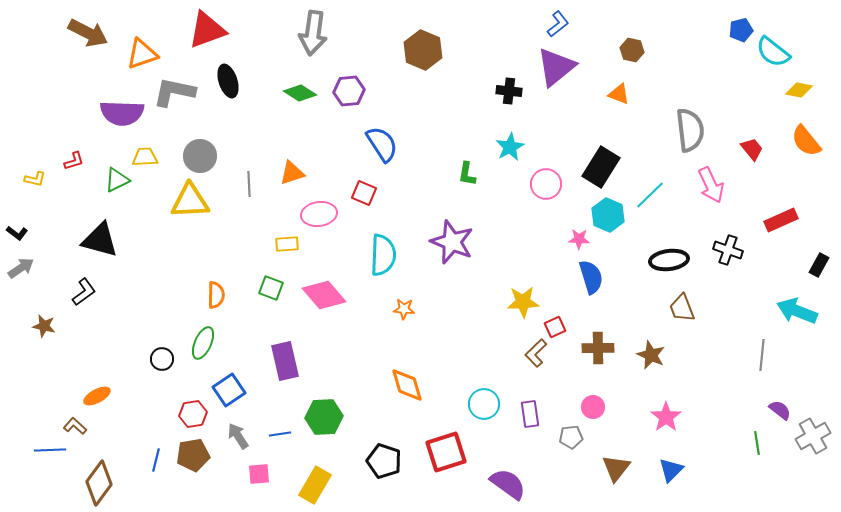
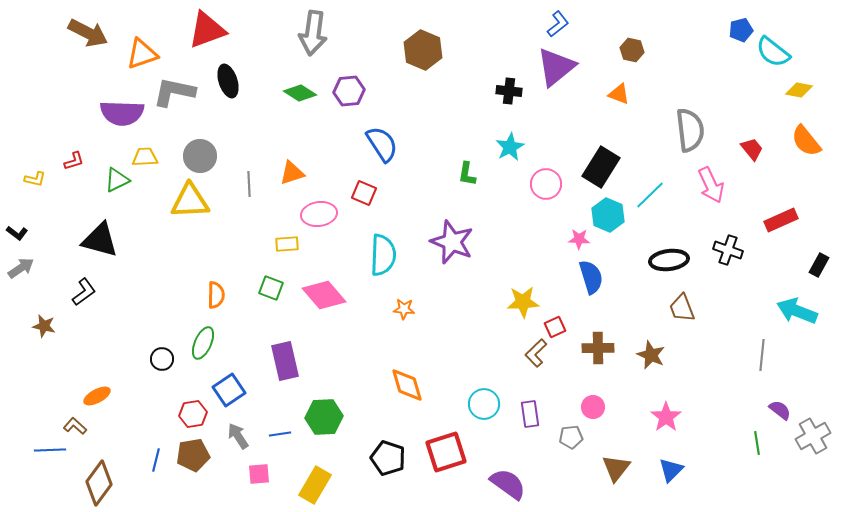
black pentagon at (384, 461): moved 4 px right, 3 px up
